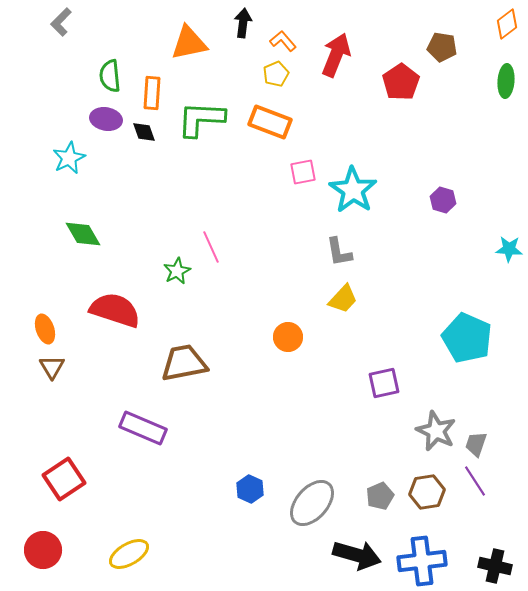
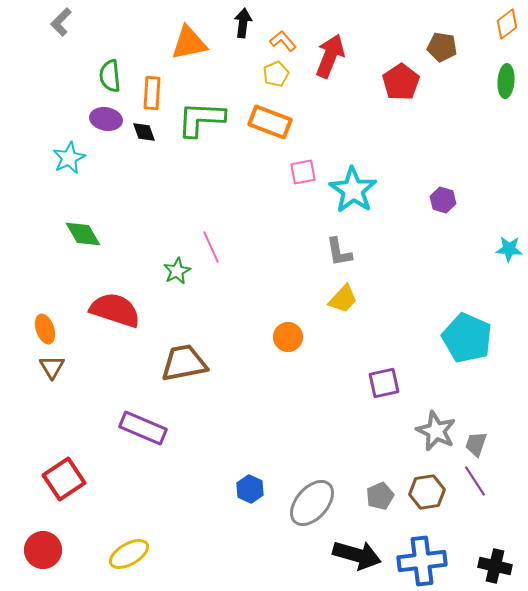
red arrow at (336, 55): moved 6 px left, 1 px down
